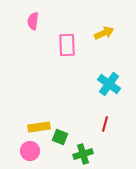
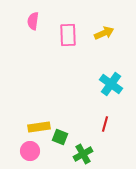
pink rectangle: moved 1 px right, 10 px up
cyan cross: moved 2 px right
green cross: rotated 12 degrees counterclockwise
